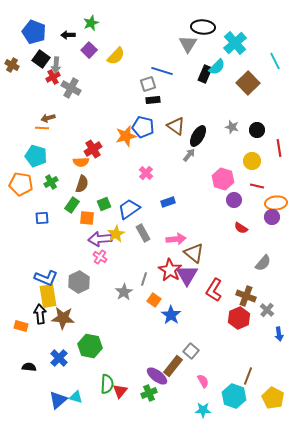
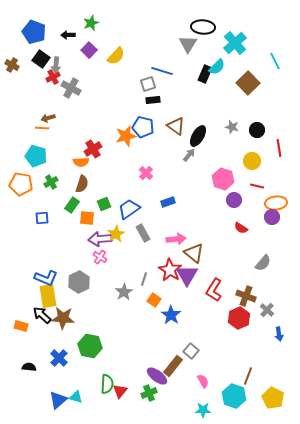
black arrow at (40, 314): moved 2 px right, 1 px down; rotated 42 degrees counterclockwise
